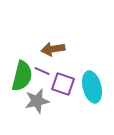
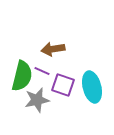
purple square: moved 1 px down
gray star: moved 1 px up
